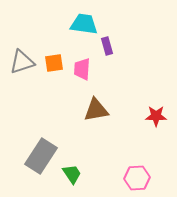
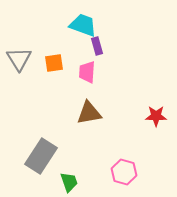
cyan trapezoid: moved 1 px left, 1 px down; rotated 12 degrees clockwise
purple rectangle: moved 10 px left
gray triangle: moved 3 px left, 3 px up; rotated 44 degrees counterclockwise
pink trapezoid: moved 5 px right, 3 px down
brown triangle: moved 7 px left, 3 px down
green trapezoid: moved 3 px left, 8 px down; rotated 15 degrees clockwise
pink hexagon: moved 13 px left, 6 px up; rotated 20 degrees clockwise
